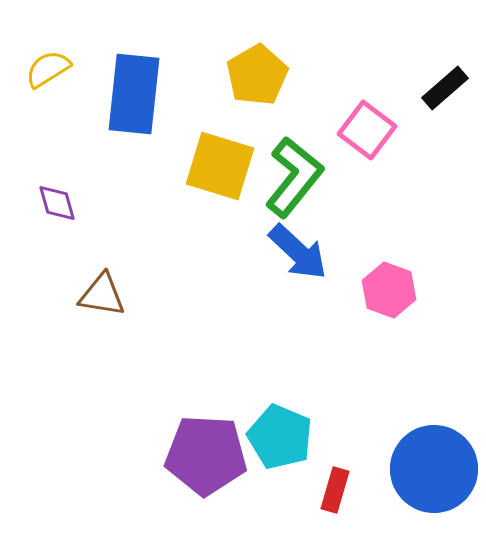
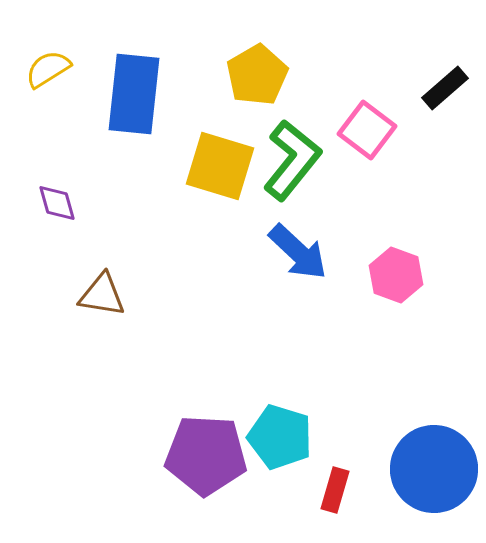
green L-shape: moved 2 px left, 17 px up
pink hexagon: moved 7 px right, 15 px up
cyan pentagon: rotated 6 degrees counterclockwise
